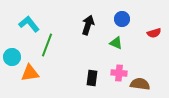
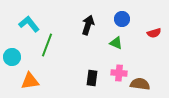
orange triangle: moved 8 px down
